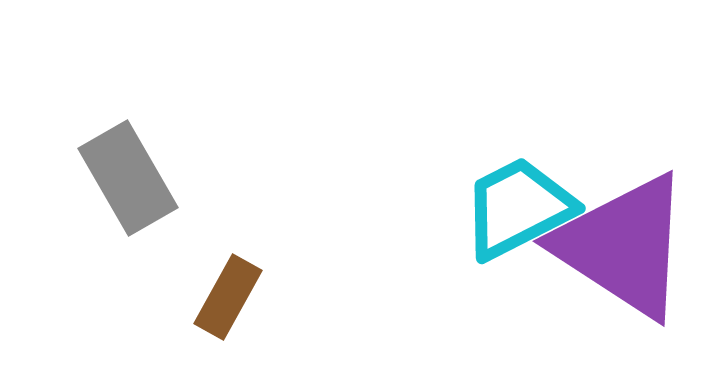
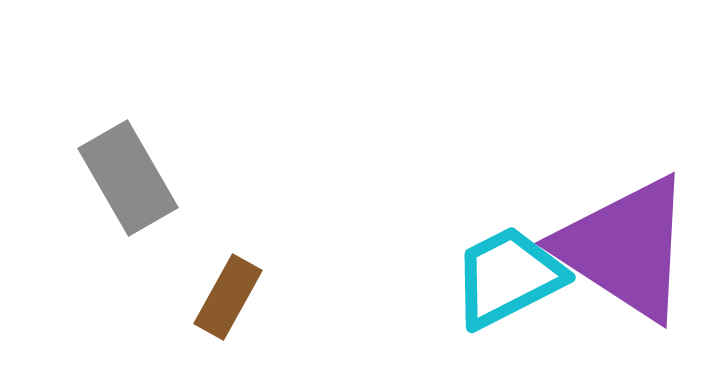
cyan trapezoid: moved 10 px left, 69 px down
purple triangle: moved 2 px right, 2 px down
